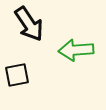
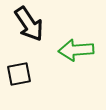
black square: moved 2 px right, 1 px up
